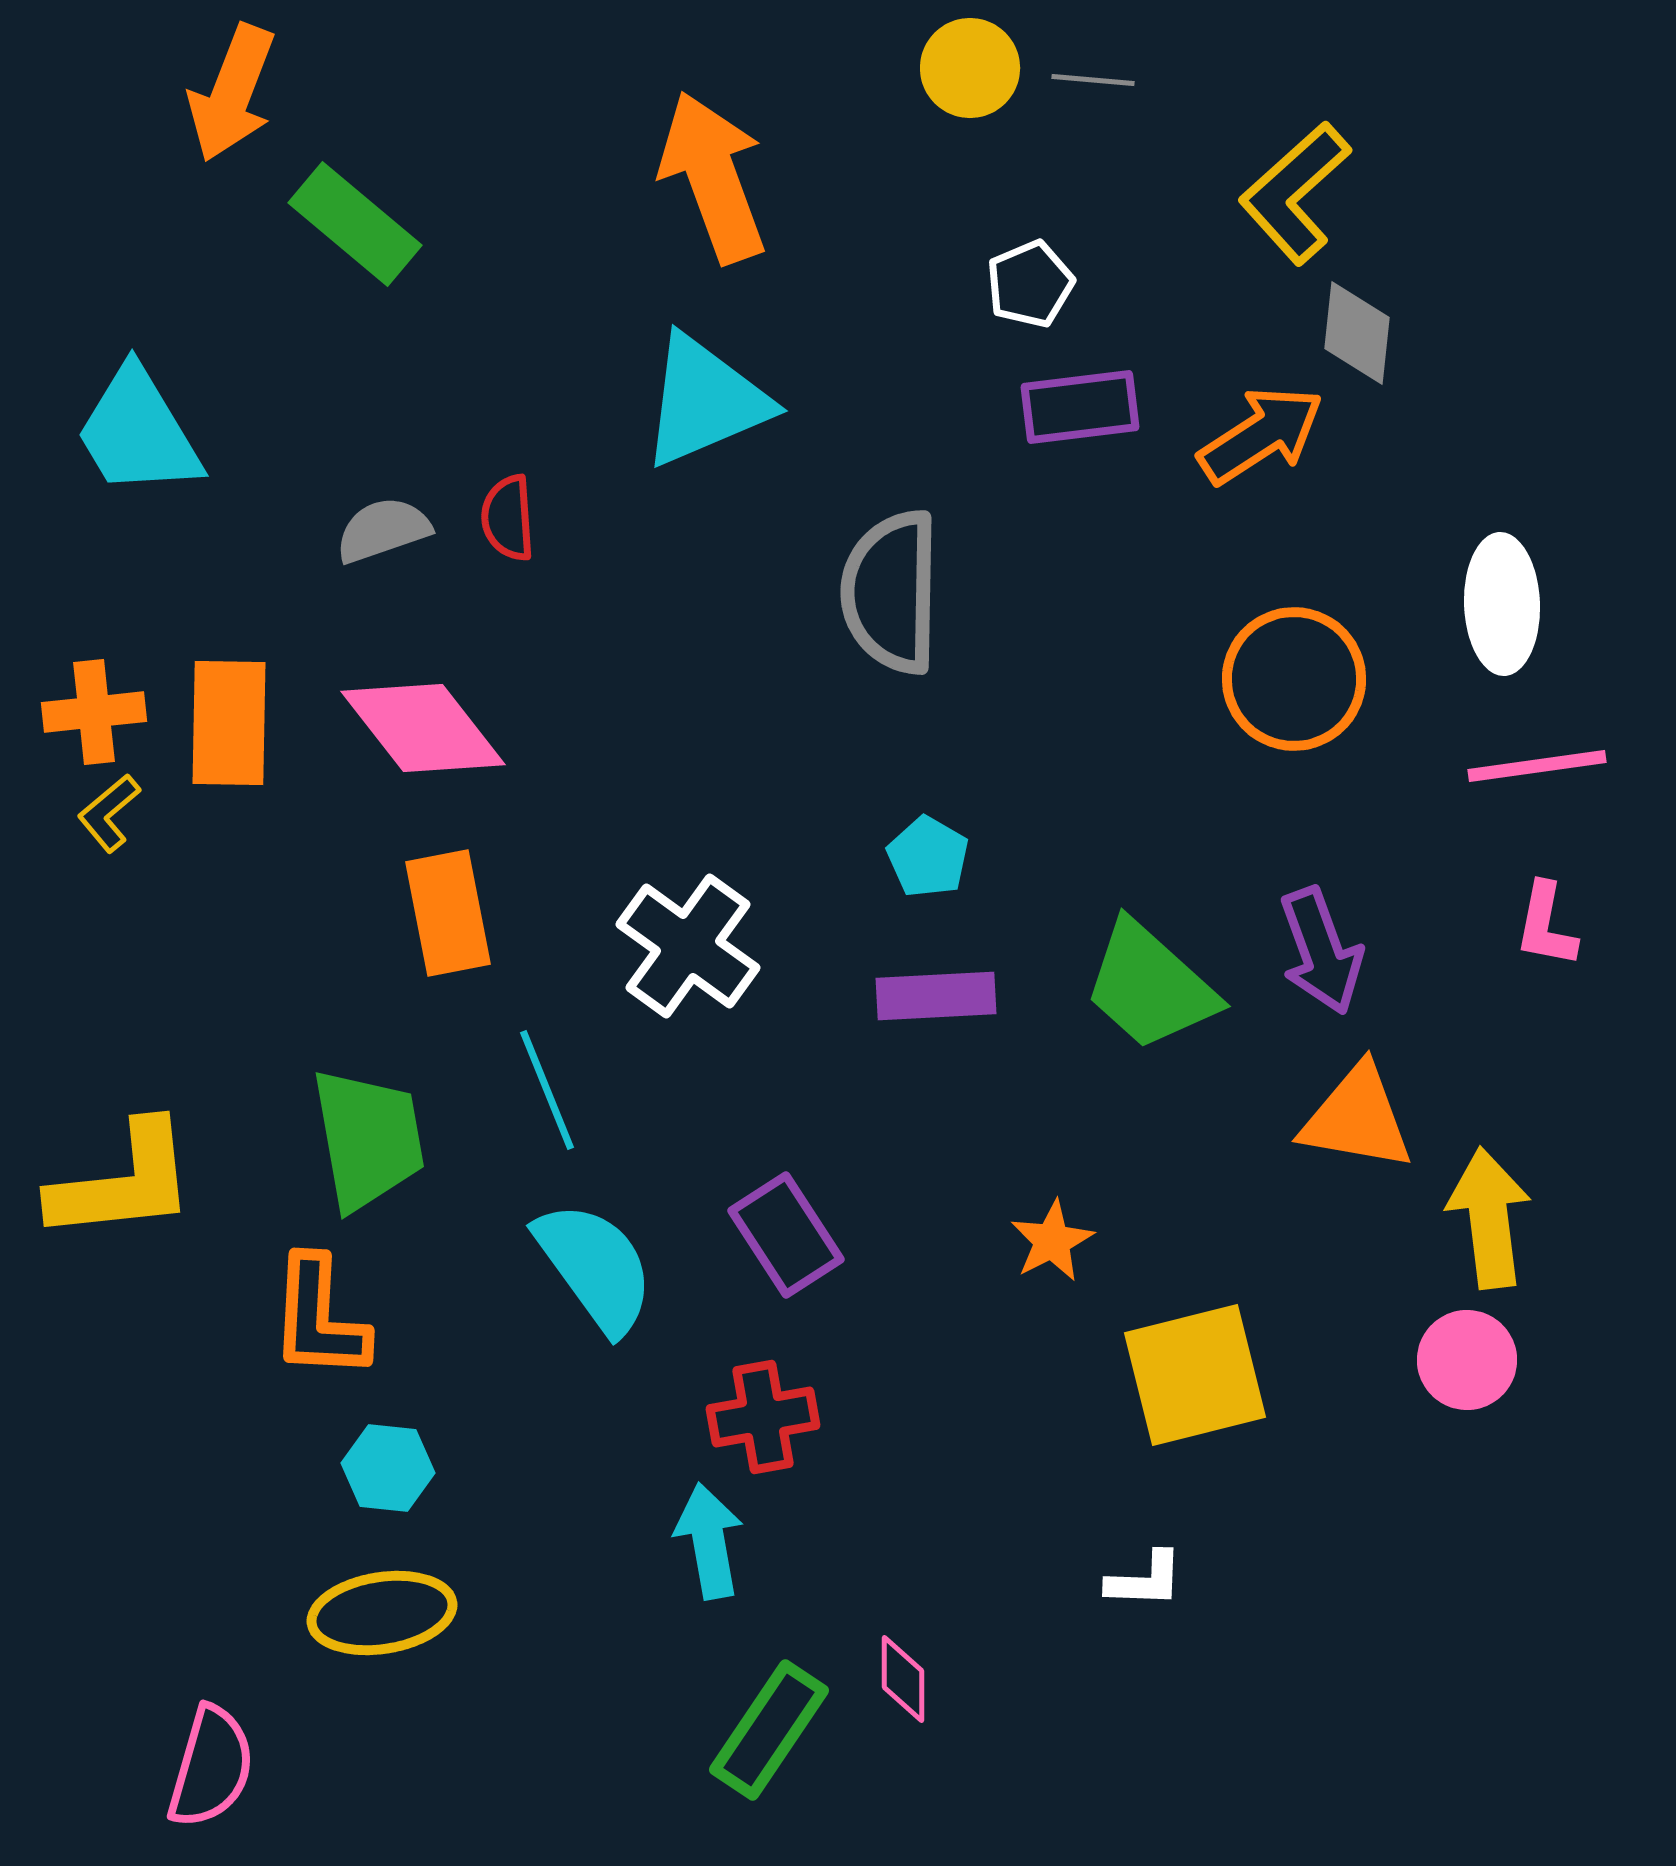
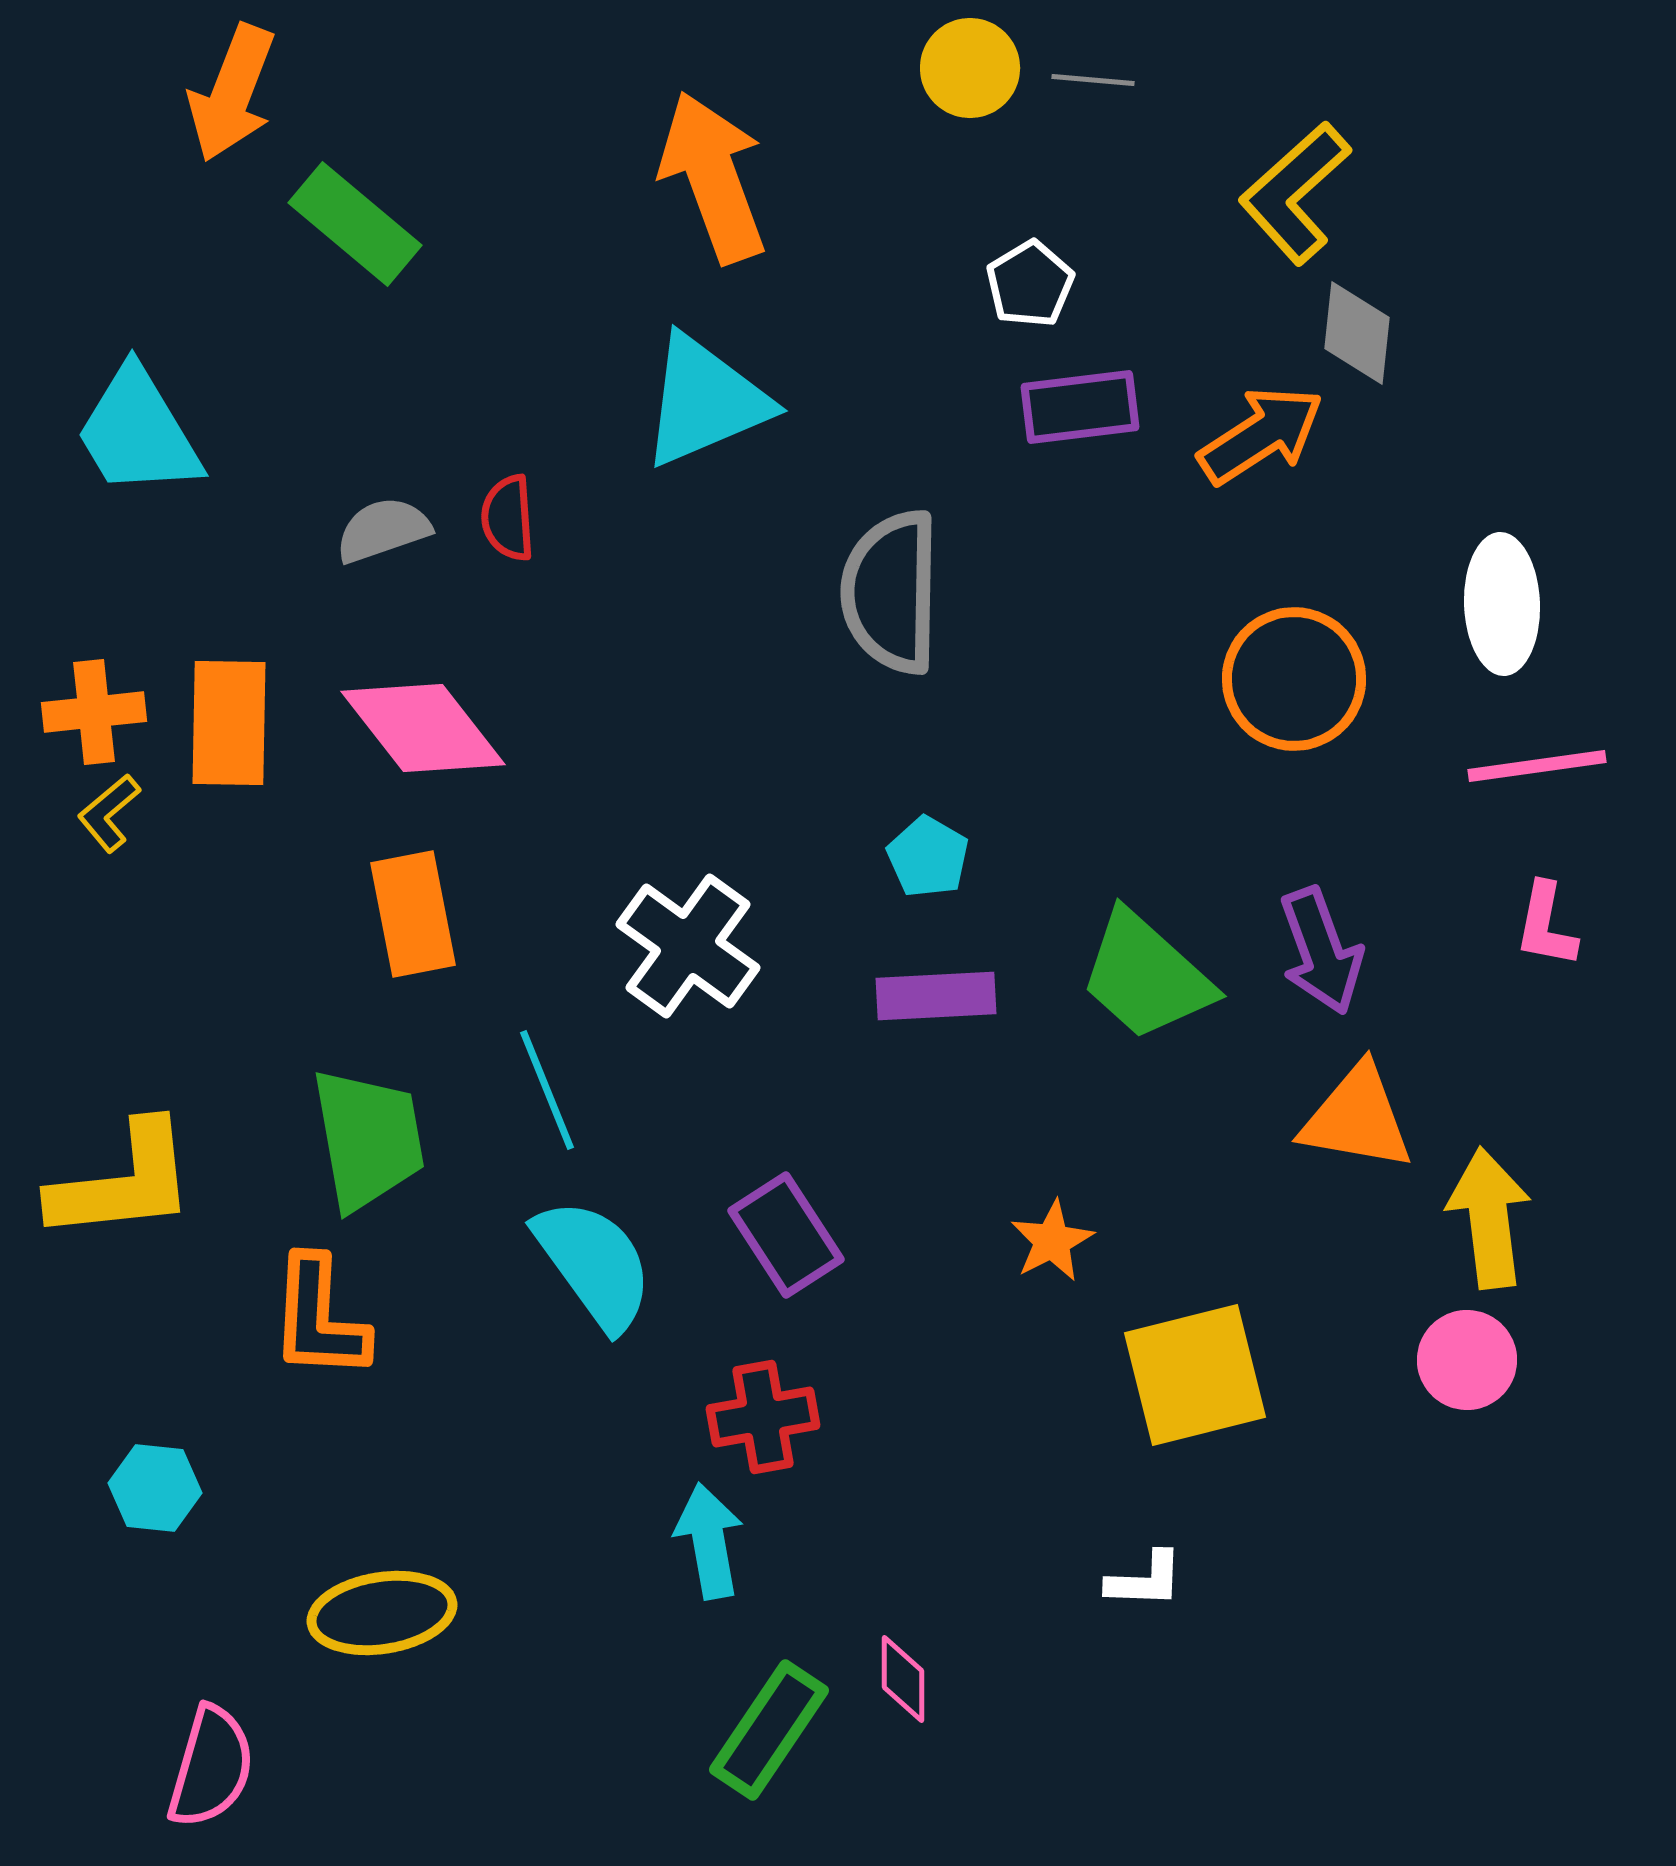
white pentagon at (1030, 284): rotated 8 degrees counterclockwise
orange rectangle at (448, 913): moved 35 px left, 1 px down
green trapezoid at (1150, 986): moved 4 px left, 10 px up
cyan semicircle at (595, 1267): moved 1 px left, 3 px up
cyan hexagon at (388, 1468): moved 233 px left, 20 px down
